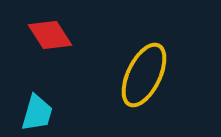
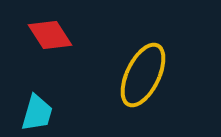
yellow ellipse: moved 1 px left
